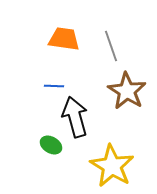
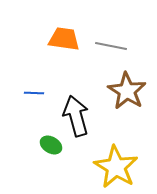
gray line: rotated 60 degrees counterclockwise
blue line: moved 20 px left, 7 px down
black arrow: moved 1 px right, 1 px up
yellow star: moved 4 px right, 1 px down
